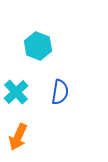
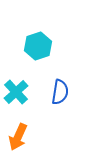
cyan hexagon: rotated 20 degrees clockwise
